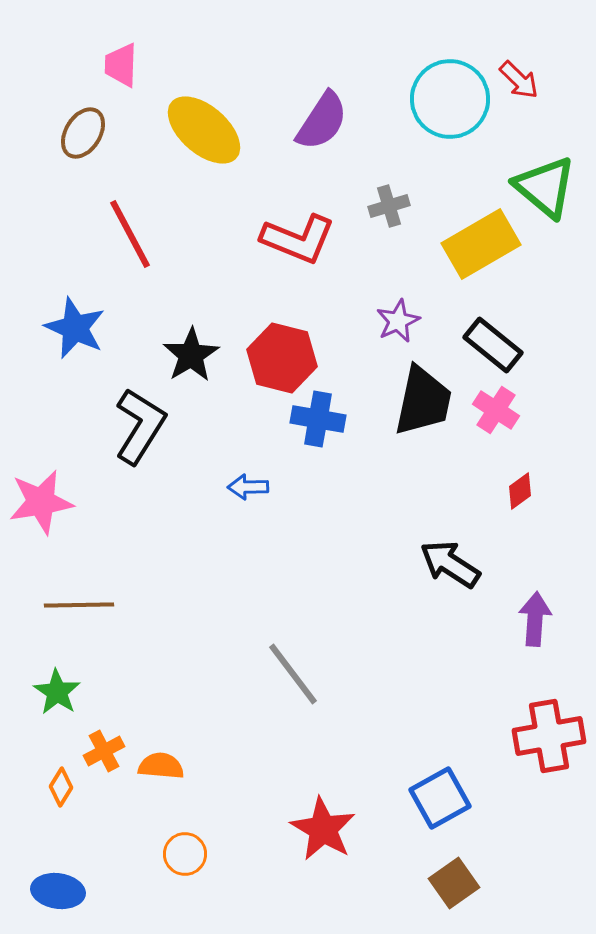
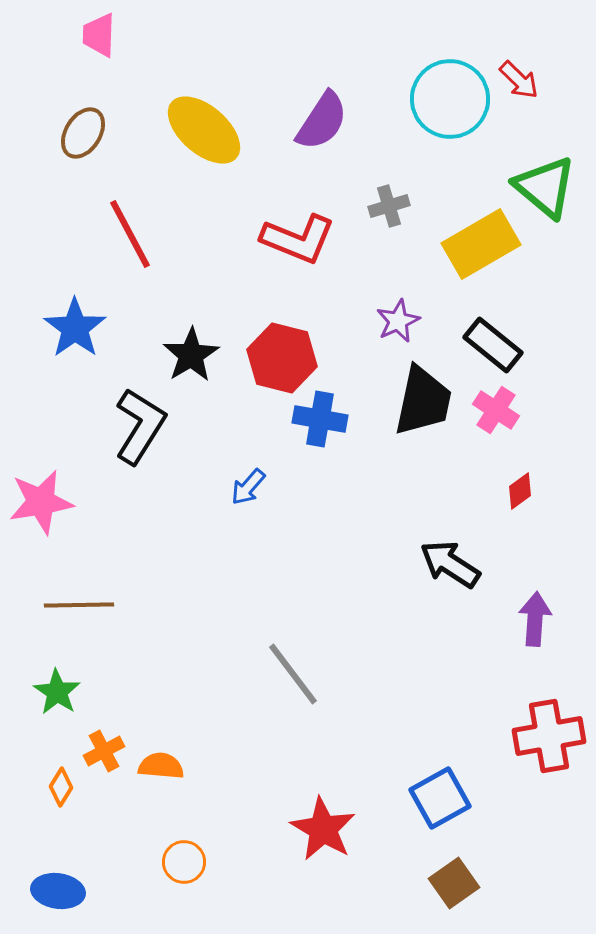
pink trapezoid: moved 22 px left, 30 px up
blue star: rotated 12 degrees clockwise
blue cross: moved 2 px right
blue arrow: rotated 48 degrees counterclockwise
orange circle: moved 1 px left, 8 px down
